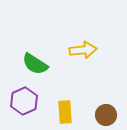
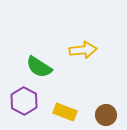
green semicircle: moved 4 px right, 3 px down
purple hexagon: rotated 8 degrees counterclockwise
yellow rectangle: rotated 65 degrees counterclockwise
